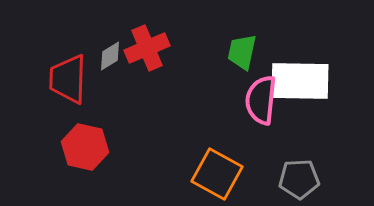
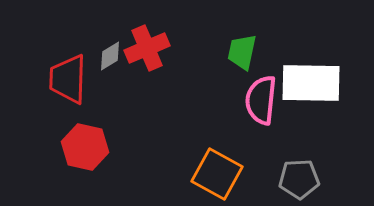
white rectangle: moved 11 px right, 2 px down
